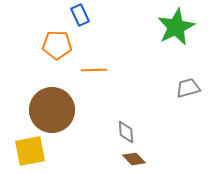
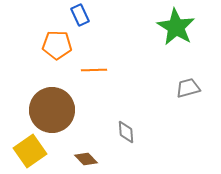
green star: rotated 15 degrees counterclockwise
yellow square: rotated 24 degrees counterclockwise
brown diamond: moved 48 px left
